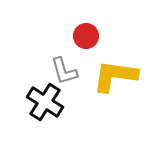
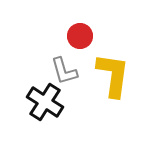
red circle: moved 6 px left
yellow L-shape: moved 2 px left, 1 px up; rotated 90 degrees clockwise
